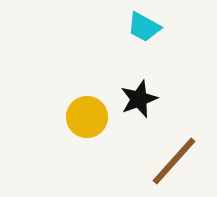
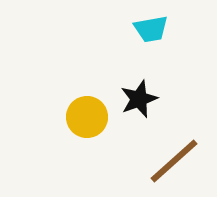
cyan trapezoid: moved 7 px right, 2 px down; rotated 39 degrees counterclockwise
brown line: rotated 6 degrees clockwise
